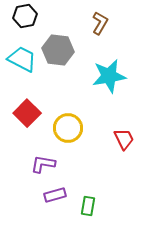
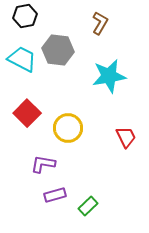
red trapezoid: moved 2 px right, 2 px up
green rectangle: rotated 36 degrees clockwise
